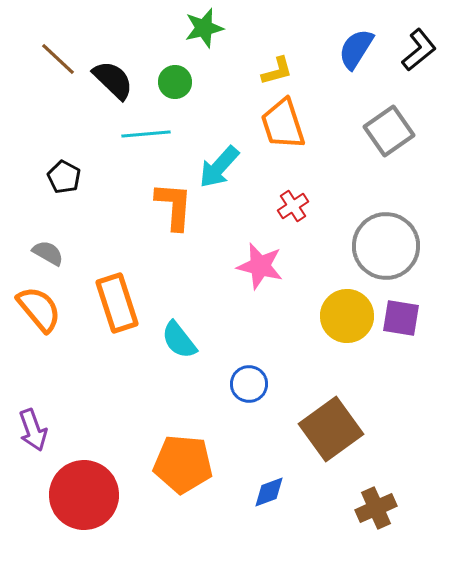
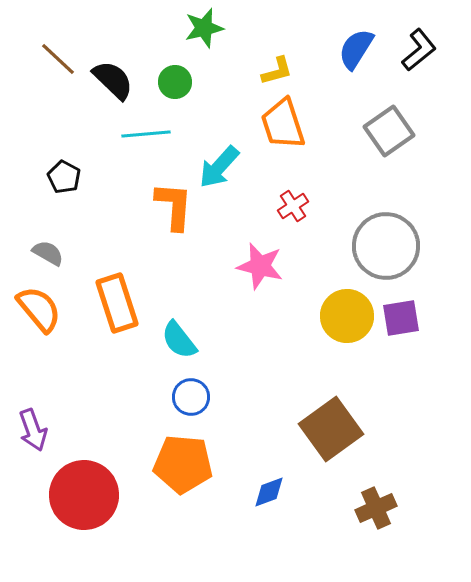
purple square: rotated 18 degrees counterclockwise
blue circle: moved 58 px left, 13 px down
